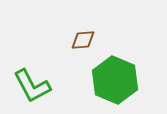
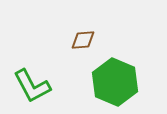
green hexagon: moved 2 px down
